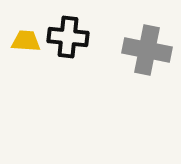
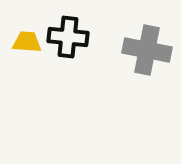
yellow trapezoid: moved 1 px right, 1 px down
